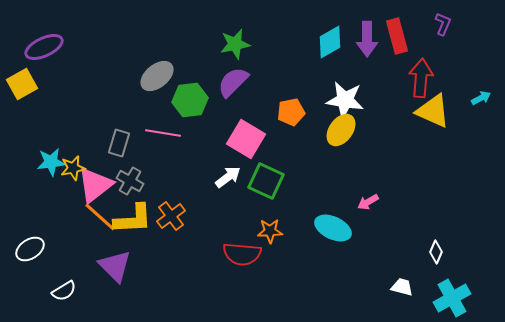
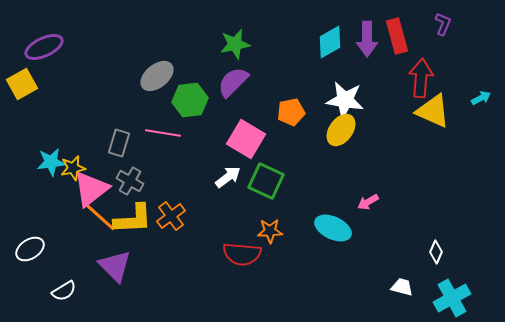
pink triangle: moved 4 px left, 4 px down
